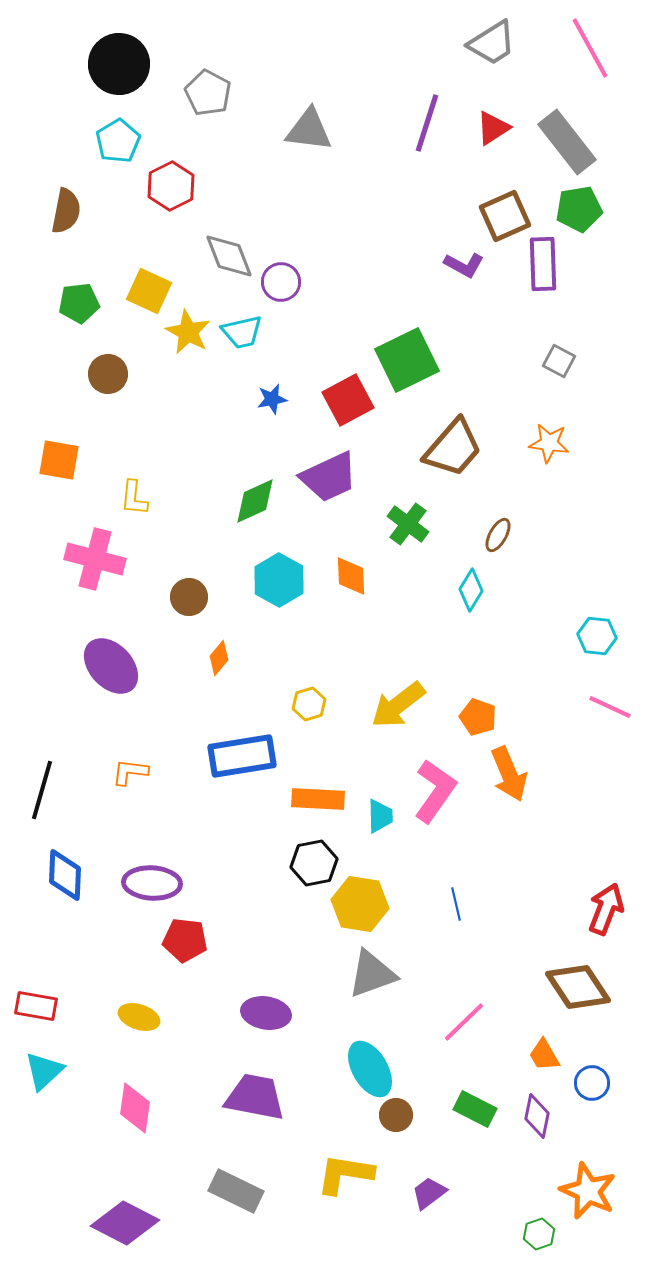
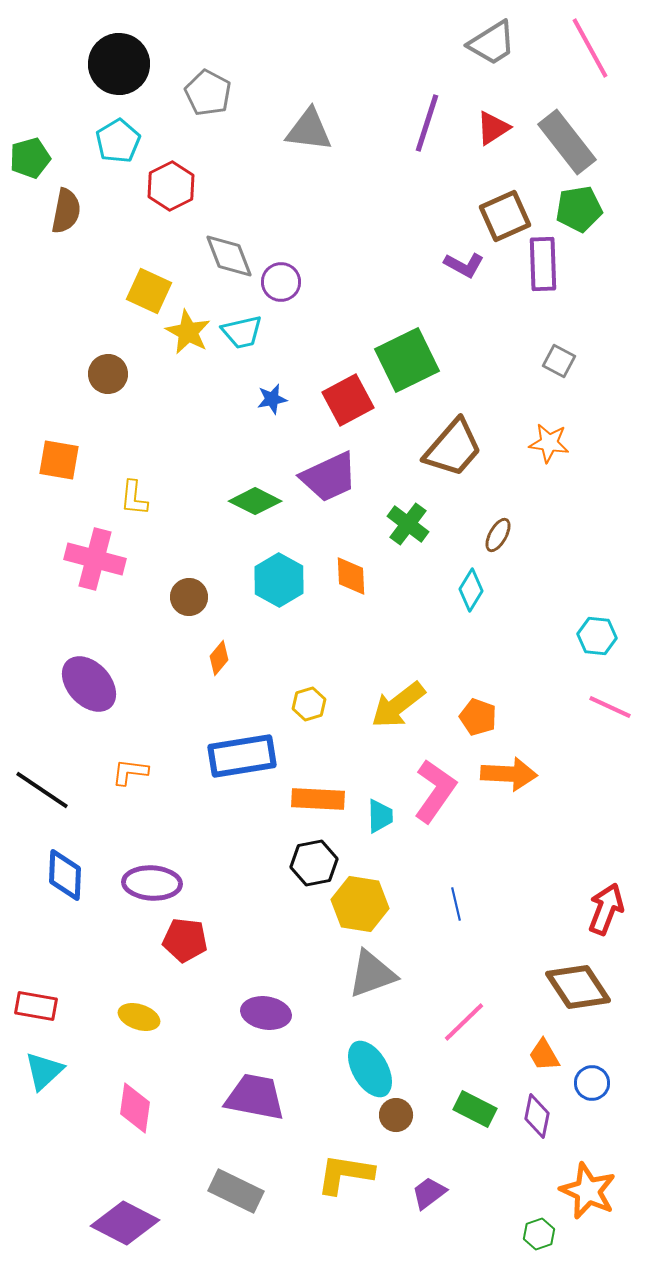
green pentagon at (79, 303): moved 49 px left, 145 px up; rotated 9 degrees counterclockwise
green diamond at (255, 501): rotated 51 degrees clockwise
purple ellipse at (111, 666): moved 22 px left, 18 px down
orange arrow at (509, 774): rotated 64 degrees counterclockwise
black line at (42, 790): rotated 72 degrees counterclockwise
